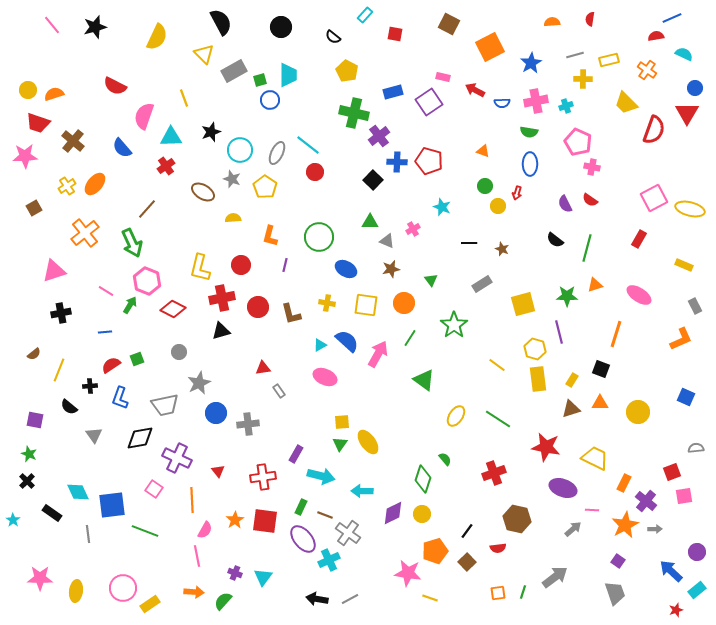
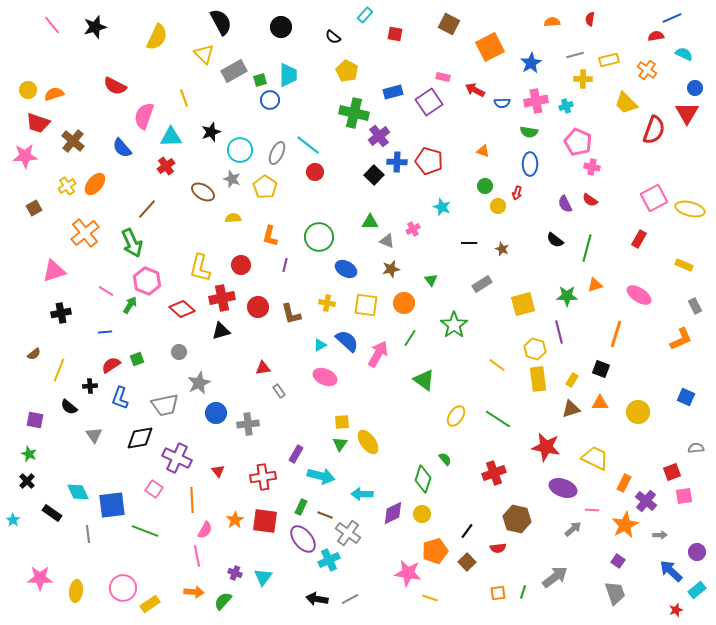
black square at (373, 180): moved 1 px right, 5 px up
red diamond at (173, 309): moved 9 px right; rotated 15 degrees clockwise
cyan arrow at (362, 491): moved 3 px down
gray arrow at (655, 529): moved 5 px right, 6 px down
